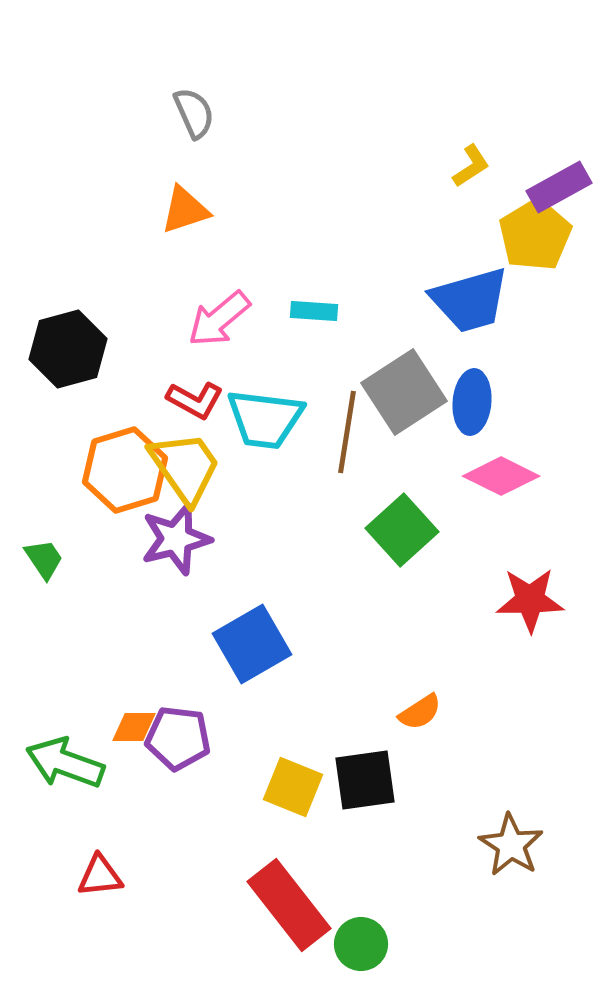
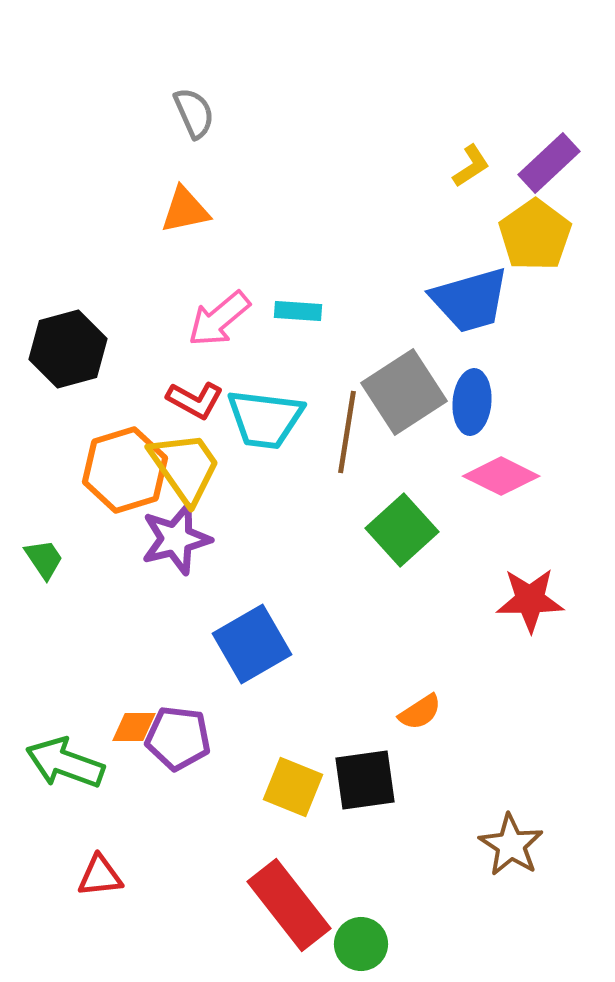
purple rectangle: moved 10 px left, 24 px up; rotated 14 degrees counterclockwise
orange triangle: rotated 6 degrees clockwise
yellow pentagon: rotated 4 degrees counterclockwise
cyan rectangle: moved 16 px left
